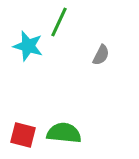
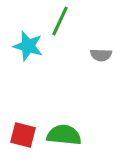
green line: moved 1 px right, 1 px up
gray semicircle: rotated 65 degrees clockwise
green semicircle: moved 2 px down
